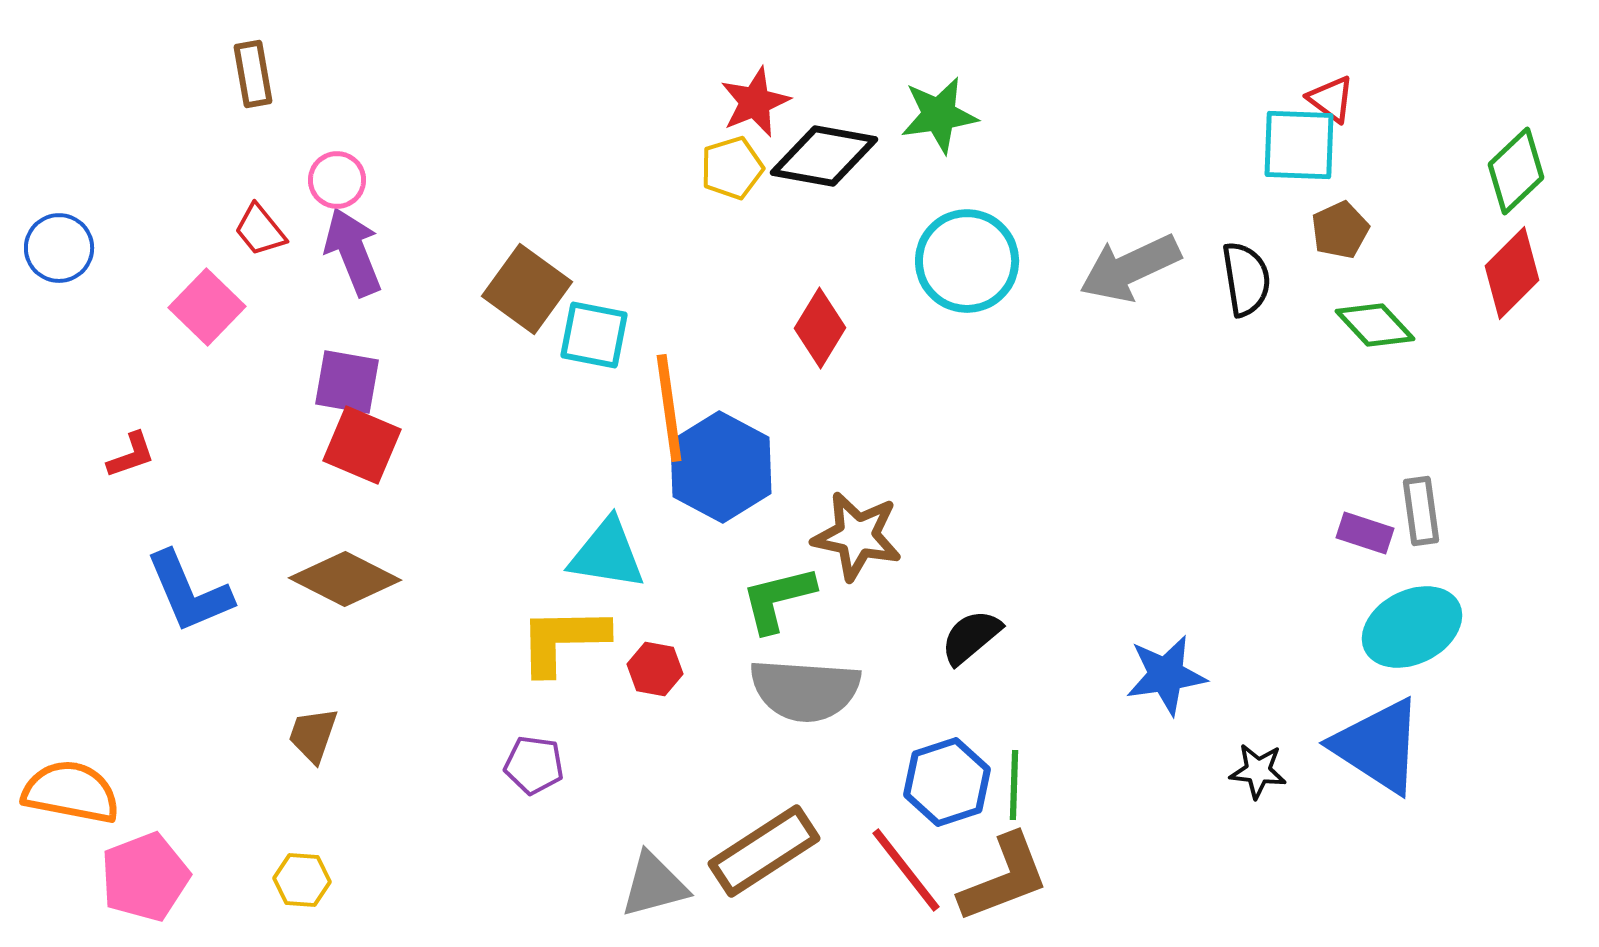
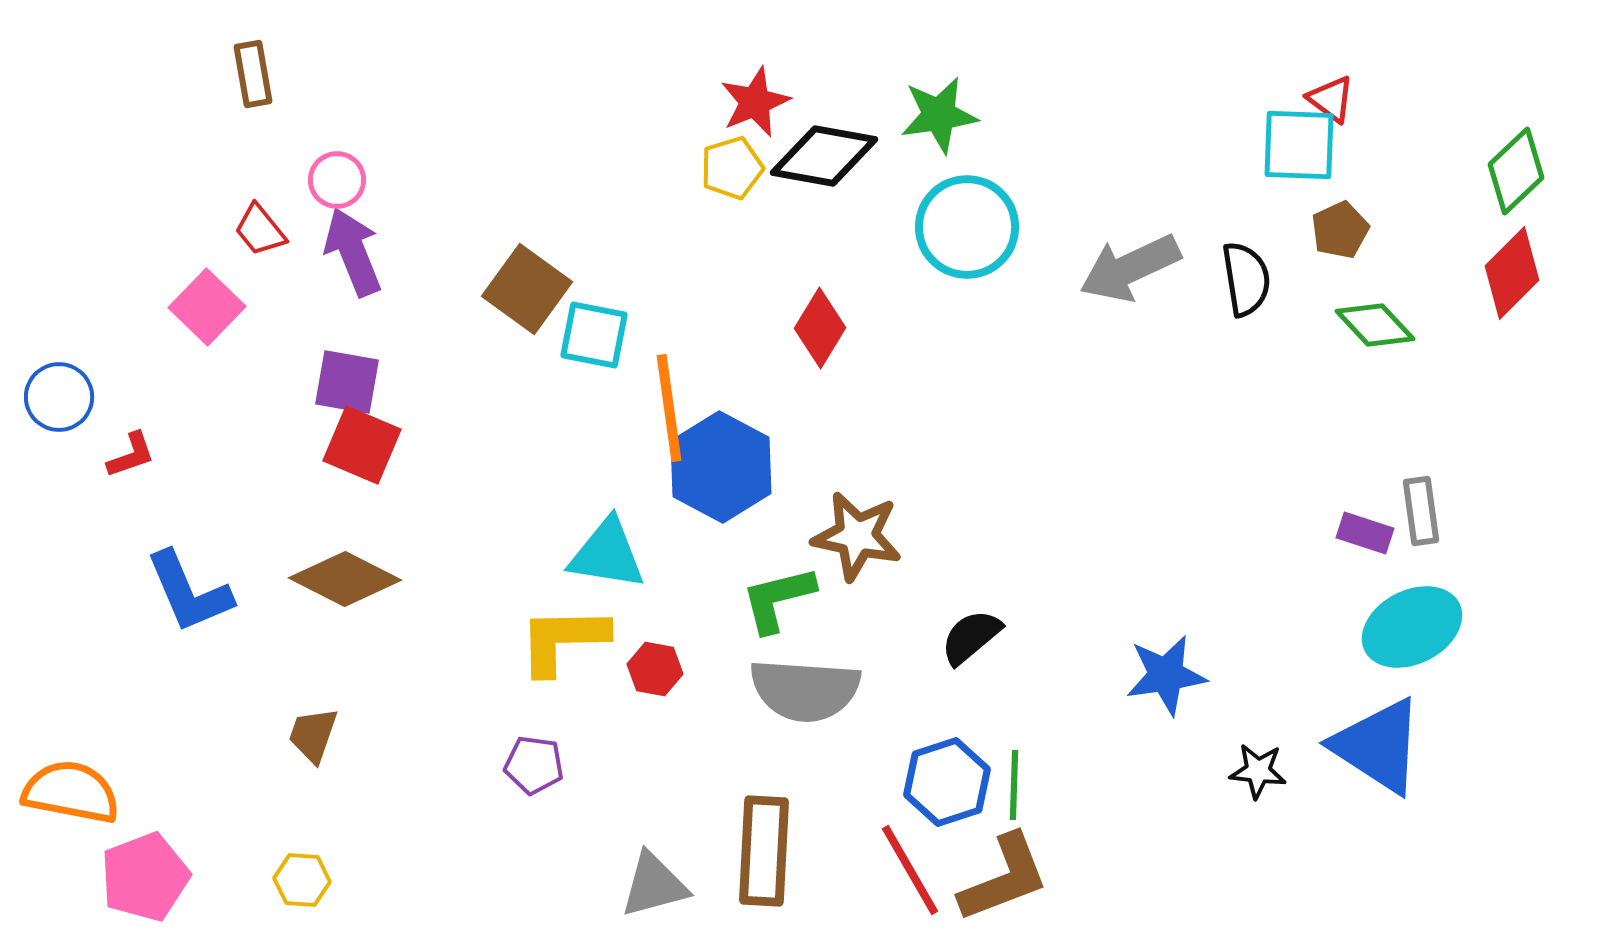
blue circle at (59, 248): moved 149 px down
cyan circle at (967, 261): moved 34 px up
brown rectangle at (764, 851): rotated 54 degrees counterclockwise
red line at (906, 870): moved 4 px right; rotated 8 degrees clockwise
